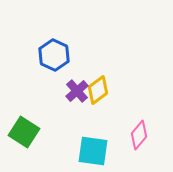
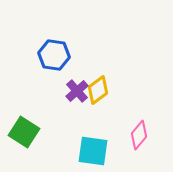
blue hexagon: rotated 16 degrees counterclockwise
